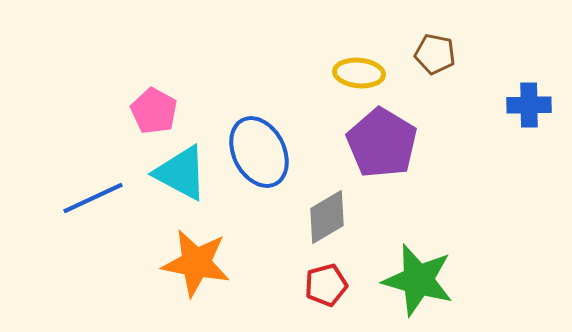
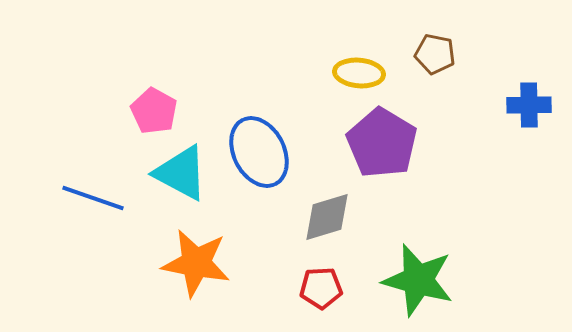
blue line: rotated 44 degrees clockwise
gray diamond: rotated 14 degrees clockwise
red pentagon: moved 5 px left, 3 px down; rotated 12 degrees clockwise
